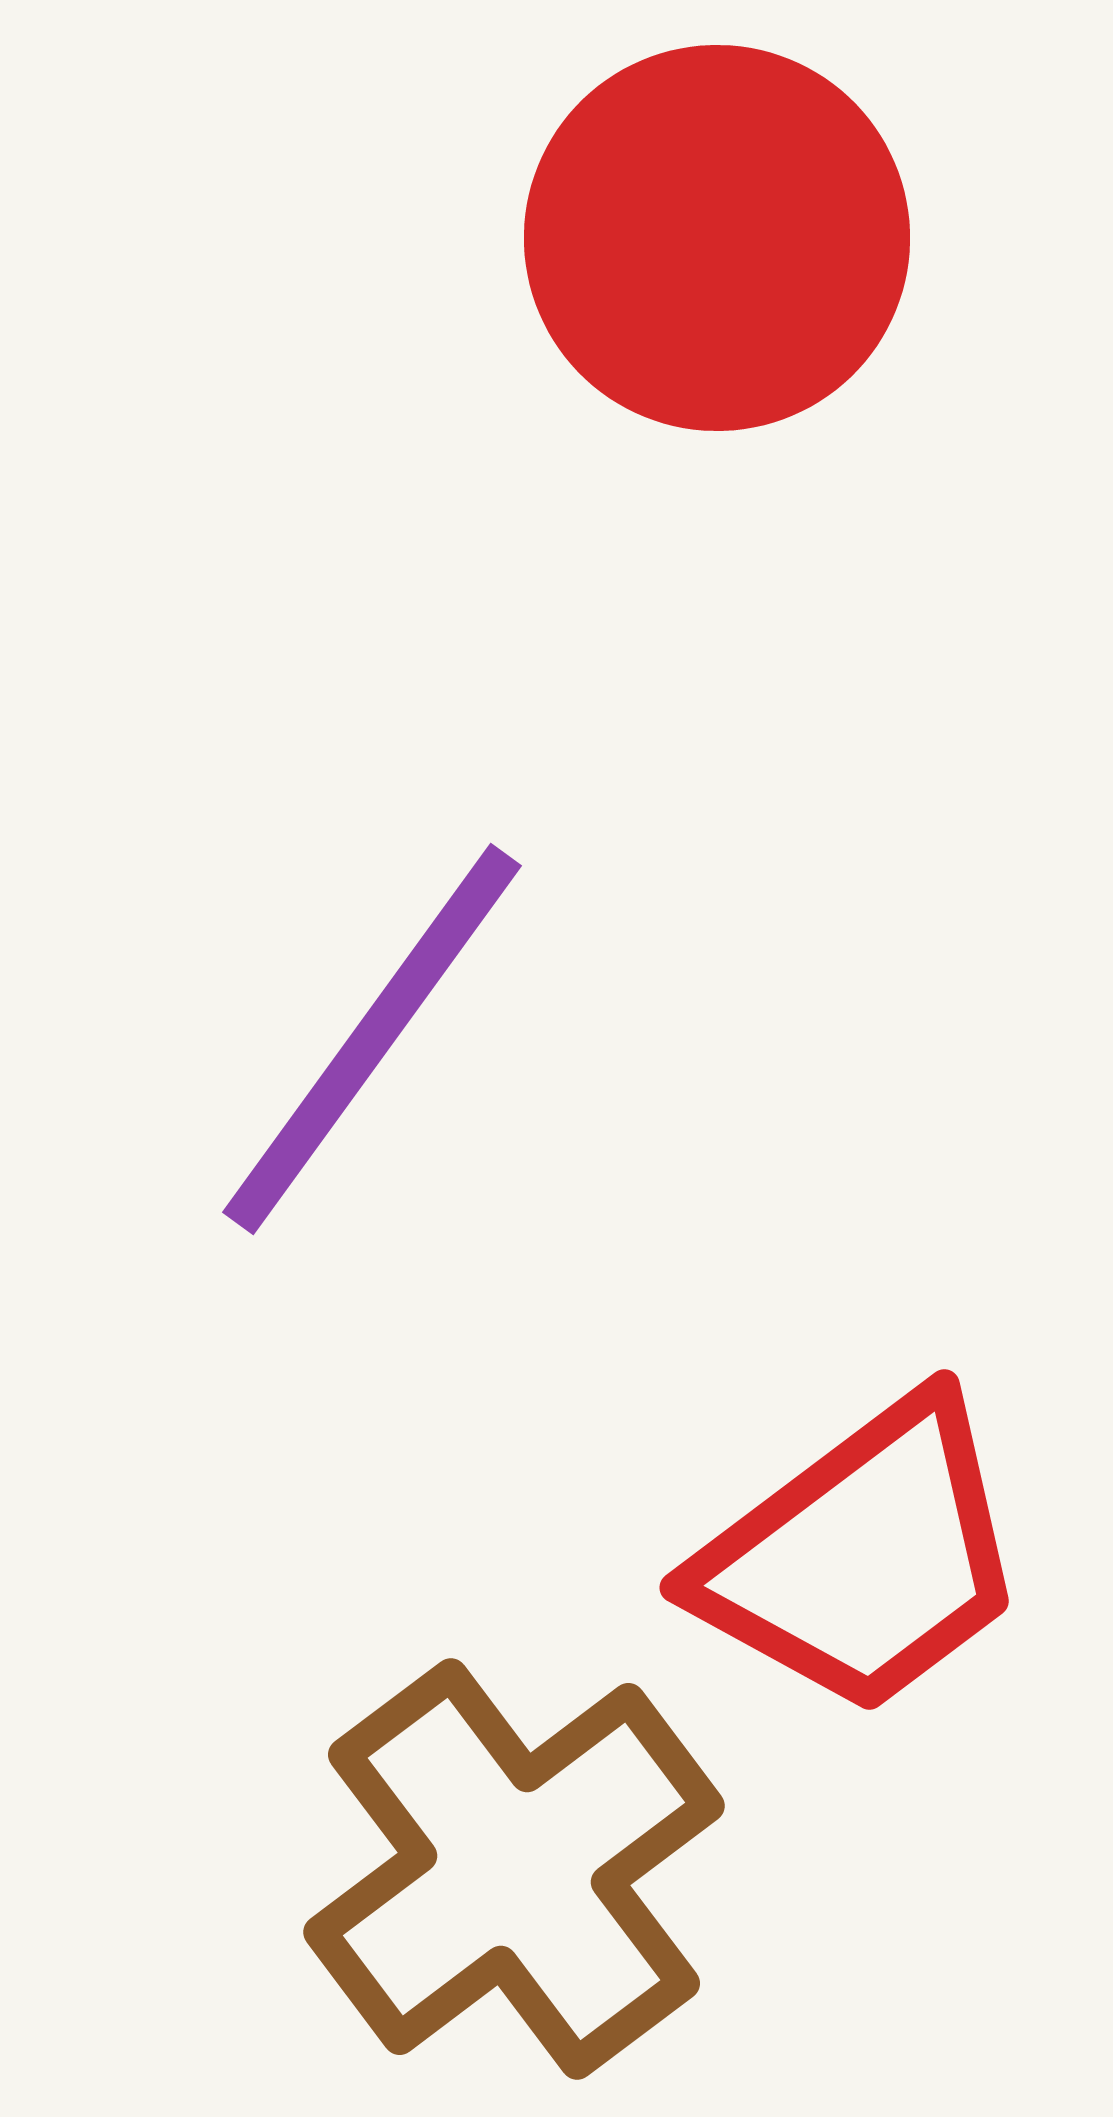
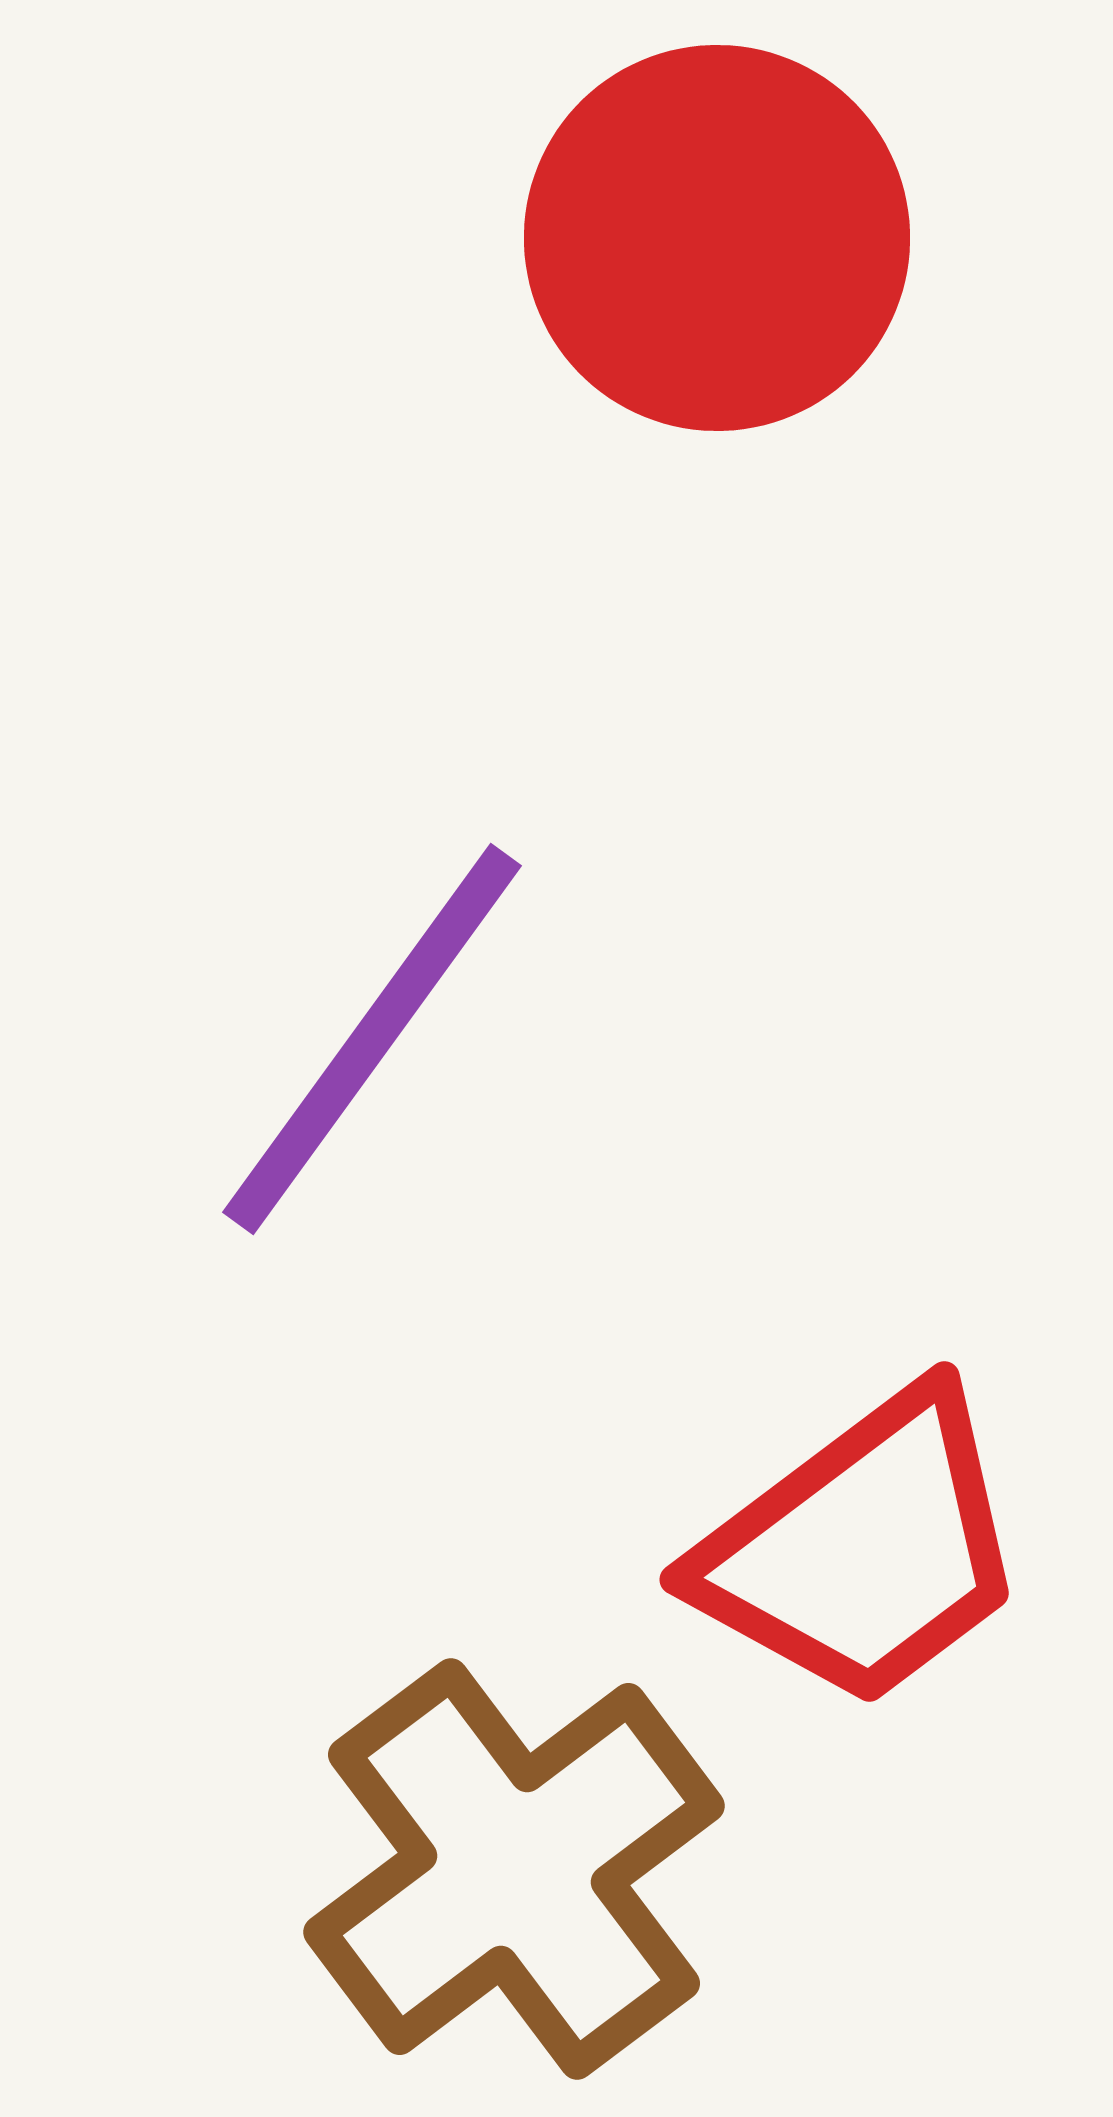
red trapezoid: moved 8 px up
